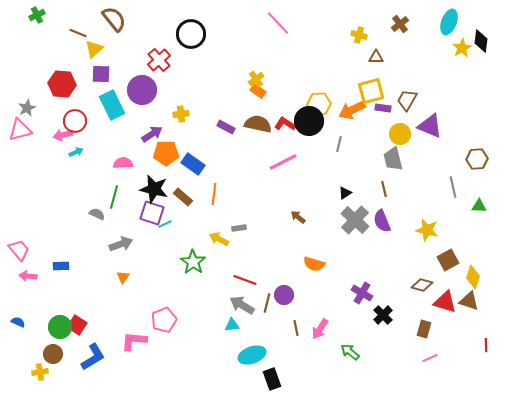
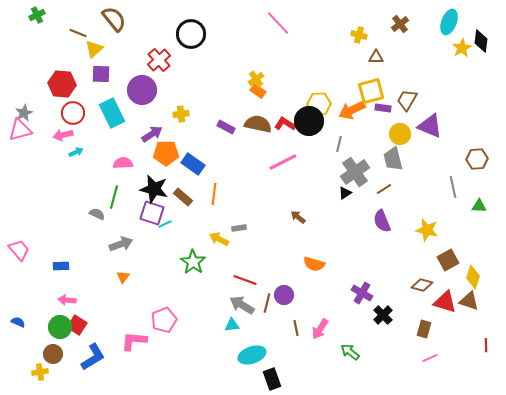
cyan rectangle at (112, 105): moved 8 px down
gray star at (27, 108): moved 3 px left, 5 px down
red circle at (75, 121): moved 2 px left, 8 px up
brown line at (384, 189): rotated 70 degrees clockwise
gray cross at (355, 220): moved 48 px up; rotated 12 degrees clockwise
pink arrow at (28, 276): moved 39 px right, 24 px down
